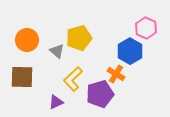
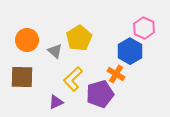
pink hexagon: moved 2 px left
yellow pentagon: rotated 15 degrees counterclockwise
gray triangle: moved 2 px left
